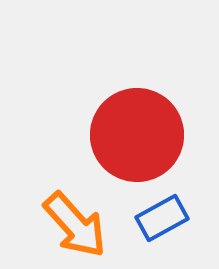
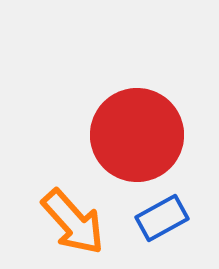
orange arrow: moved 2 px left, 3 px up
